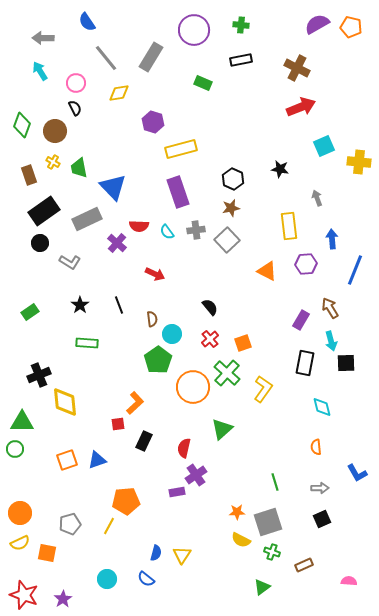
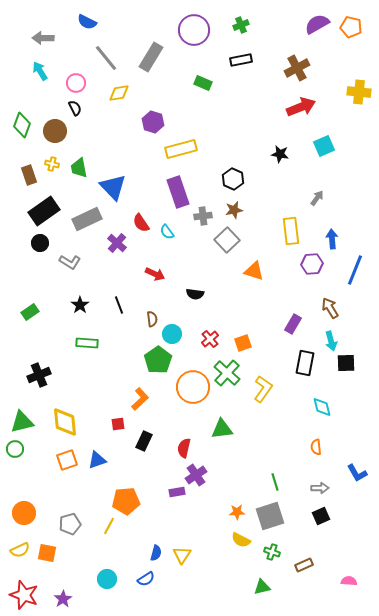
blue semicircle at (87, 22): rotated 30 degrees counterclockwise
green cross at (241, 25): rotated 28 degrees counterclockwise
brown cross at (297, 68): rotated 35 degrees clockwise
yellow cross at (53, 162): moved 1 px left, 2 px down; rotated 16 degrees counterclockwise
yellow cross at (359, 162): moved 70 px up
black star at (280, 169): moved 15 px up
gray arrow at (317, 198): rotated 56 degrees clockwise
brown star at (231, 208): moved 3 px right, 2 px down
red semicircle at (139, 226): moved 2 px right, 3 px up; rotated 54 degrees clockwise
yellow rectangle at (289, 226): moved 2 px right, 5 px down
gray cross at (196, 230): moved 7 px right, 14 px up
purple hexagon at (306, 264): moved 6 px right
orange triangle at (267, 271): moved 13 px left; rotated 10 degrees counterclockwise
black semicircle at (210, 307): moved 15 px left, 13 px up; rotated 138 degrees clockwise
purple rectangle at (301, 320): moved 8 px left, 4 px down
yellow diamond at (65, 402): moved 20 px down
orange L-shape at (135, 403): moved 5 px right, 4 px up
green triangle at (22, 422): rotated 15 degrees counterclockwise
green triangle at (222, 429): rotated 35 degrees clockwise
orange circle at (20, 513): moved 4 px right
black square at (322, 519): moved 1 px left, 3 px up
gray square at (268, 522): moved 2 px right, 6 px up
yellow semicircle at (20, 543): moved 7 px down
blue semicircle at (146, 579): rotated 72 degrees counterclockwise
green triangle at (262, 587): rotated 24 degrees clockwise
